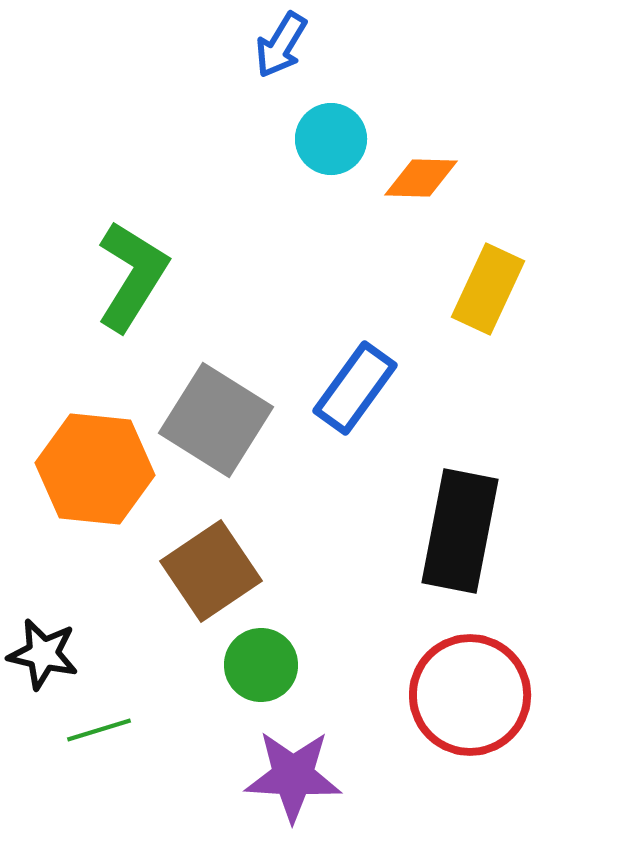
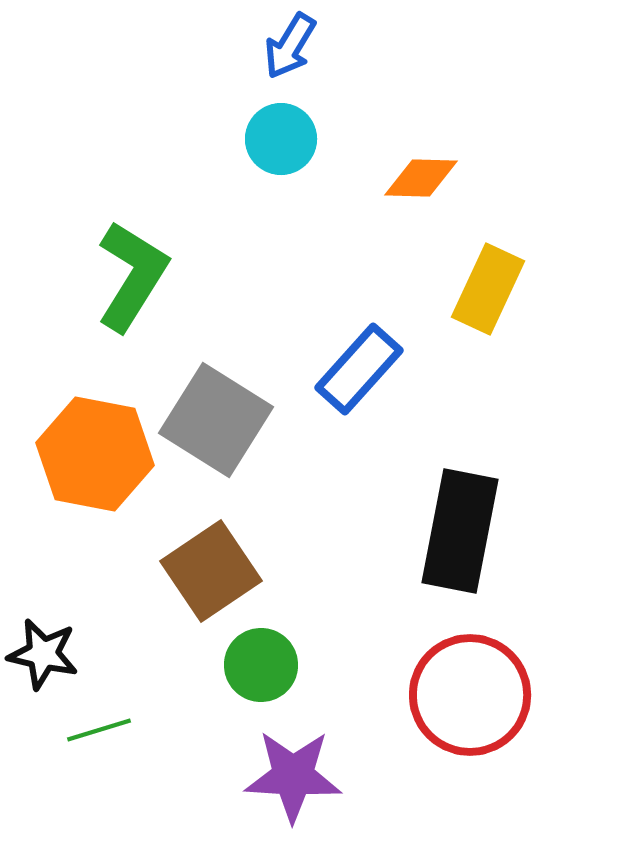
blue arrow: moved 9 px right, 1 px down
cyan circle: moved 50 px left
blue rectangle: moved 4 px right, 19 px up; rotated 6 degrees clockwise
orange hexagon: moved 15 px up; rotated 5 degrees clockwise
